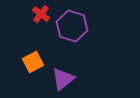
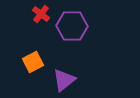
purple hexagon: rotated 16 degrees counterclockwise
purple triangle: moved 1 px right, 1 px down
